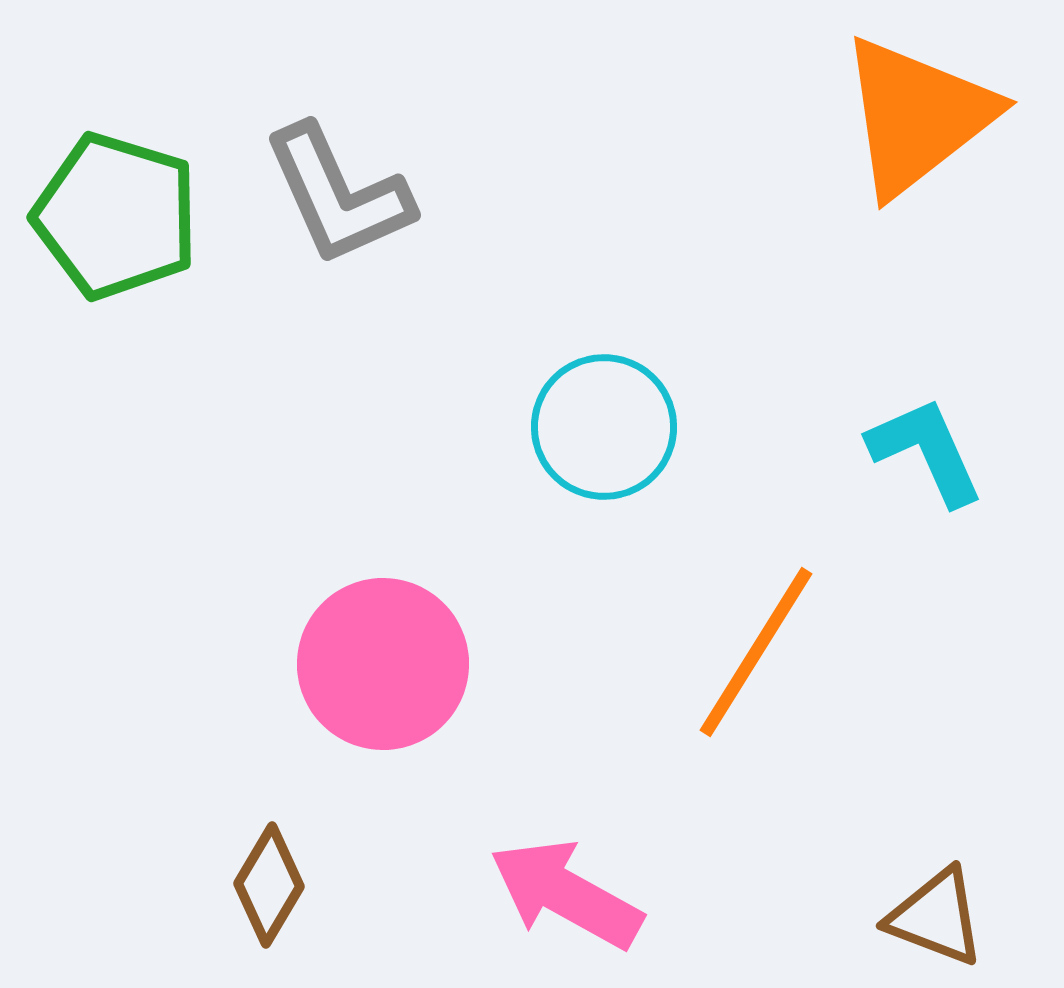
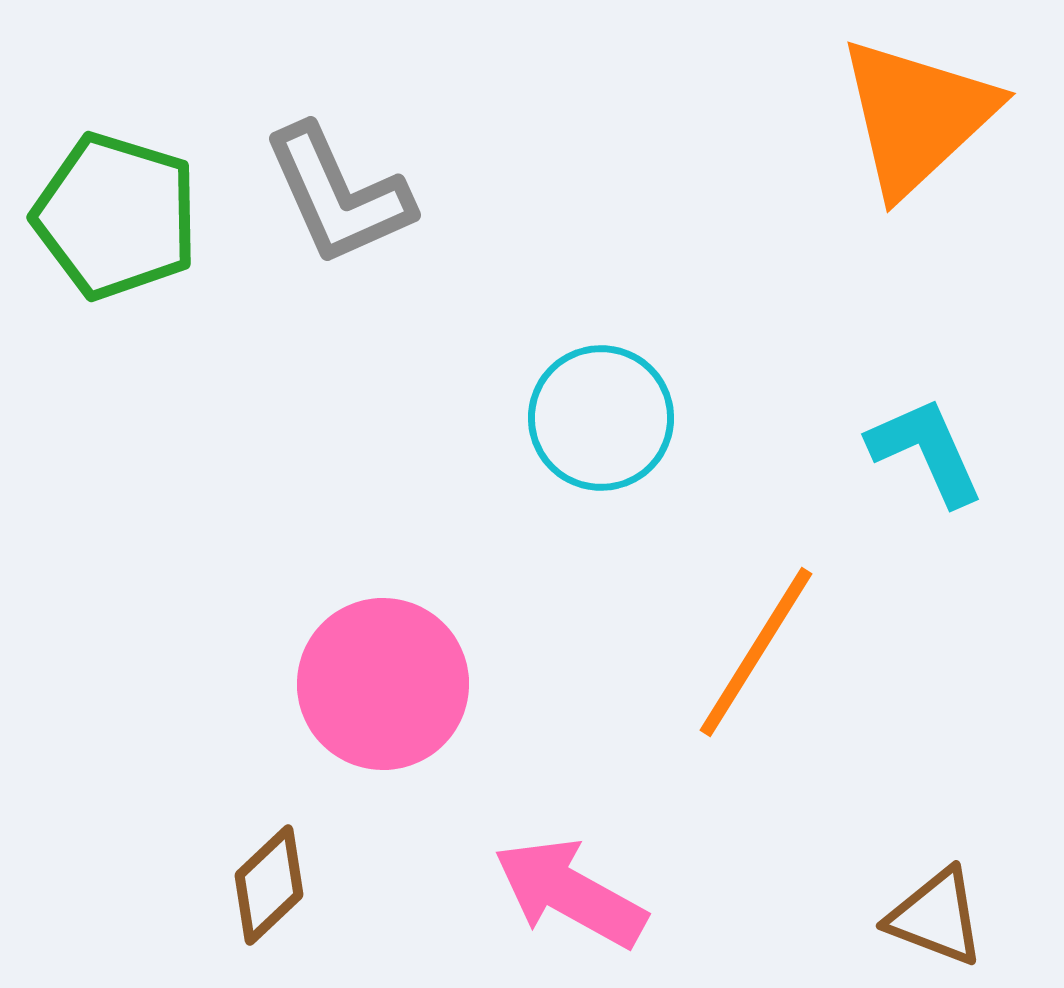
orange triangle: rotated 5 degrees counterclockwise
cyan circle: moved 3 px left, 9 px up
pink circle: moved 20 px down
brown diamond: rotated 16 degrees clockwise
pink arrow: moved 4 px right, 1 px up
